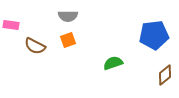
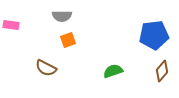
gray semicircle: moved 6 px left
brown semicircle: moved 11 px right, 22 px down
green semicircle: moved 8 px down
brown diamond: moved 3 px left, 4 px up; rotated 10 degrees counterclockwise
